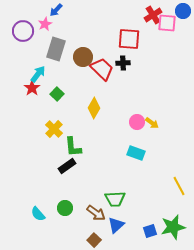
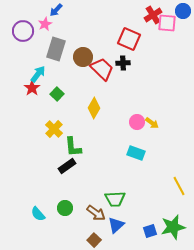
red square: rotated 20 degrees clockwise
